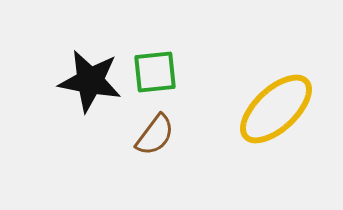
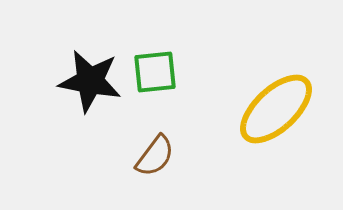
brown semicircle: moved 21 px down
